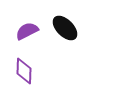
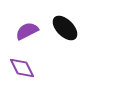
purple diamond: moved 2 px left, 3 px up; rotated 28 degrees counterclockwise
